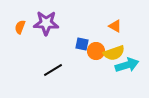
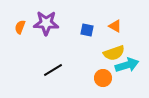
blue square: moved 5 px right, 14 px up
orange circle: moved 7 px right, 27 px down
